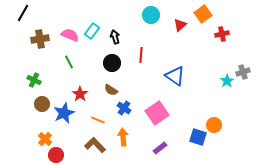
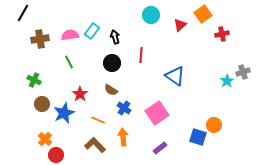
pink semicircle: rotated 30 degrees counterclockwise
